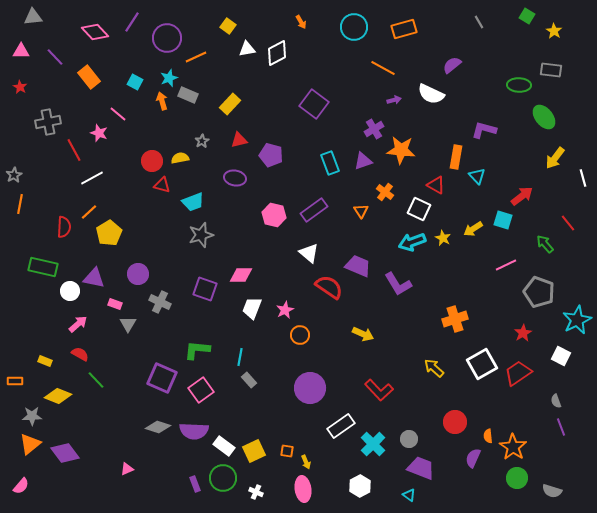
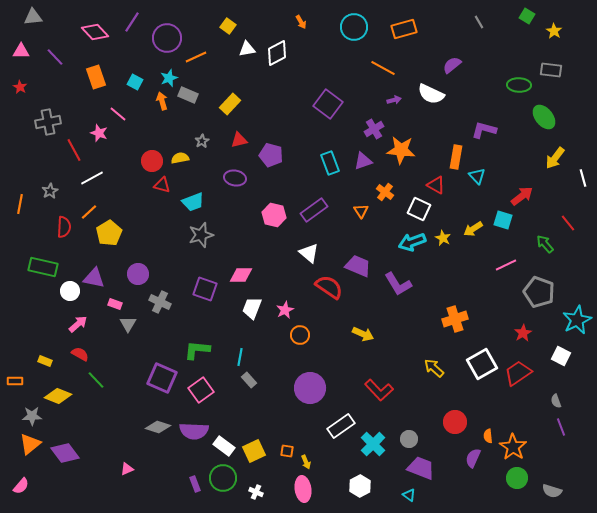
orange rectangle at (89, 77): moved 7 px right; rotated 20 degrees clockwise
purple square at (314, 104): moved 14 px right
gray star at (14, 175): moved 36 px right, 16 px down
